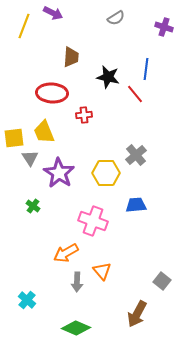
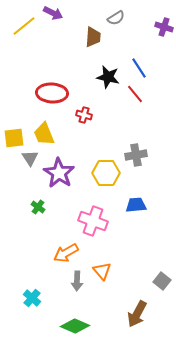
yellow line: rotated 30 degrees clockwise
brown trapezoid: moved 22 px right, 20 px up
blue line: moved 7 px left, 1 px up; rotated 40 degrees counterclockwise
red cross: rotated 21 degrees clockwise
yellow trapezoid: moved 2 px down
gray cross: rotated 30 degrees clockwise
green cross: moved 5 px right, 1 px down
gray arrow: moved 1 px up
cyan cross: moved 5 px right, 2 px up
green diamond: moved 1 px left, 2 px up
